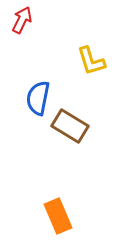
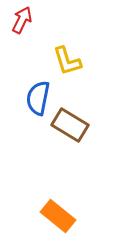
yellow L-shape: moved 24 px left
brown rectangle: moved 1 px up
orange rectangle: rotated 28 degrees counterclockwise
